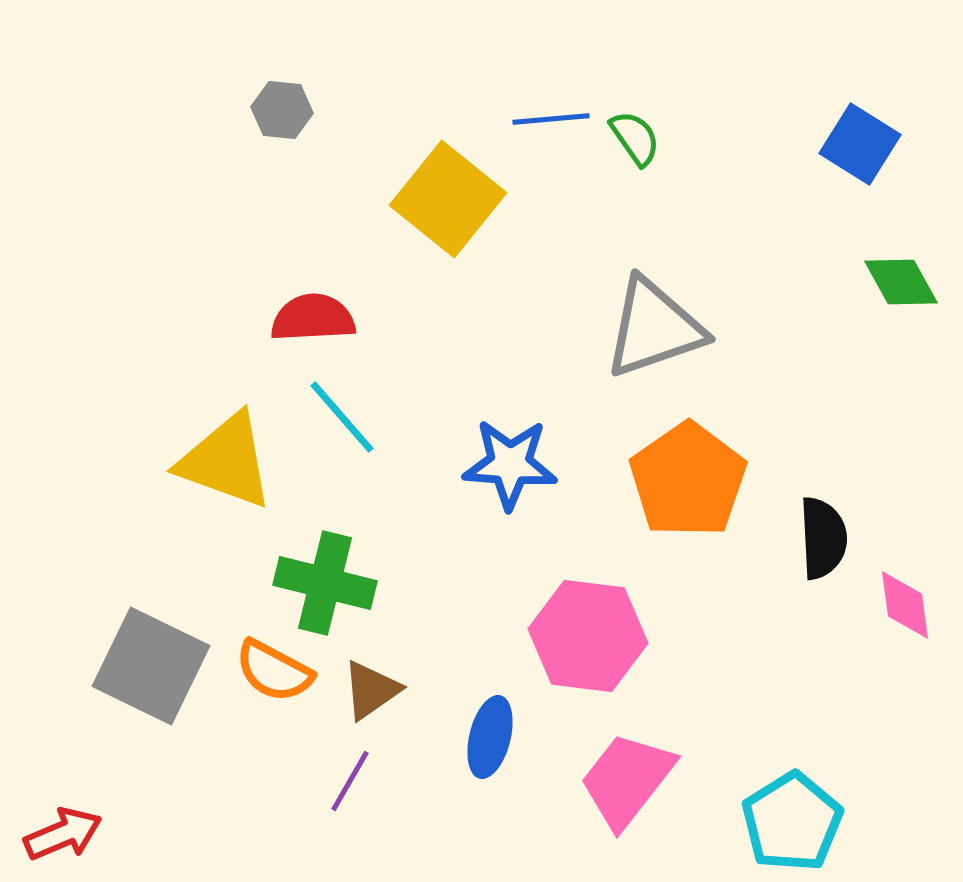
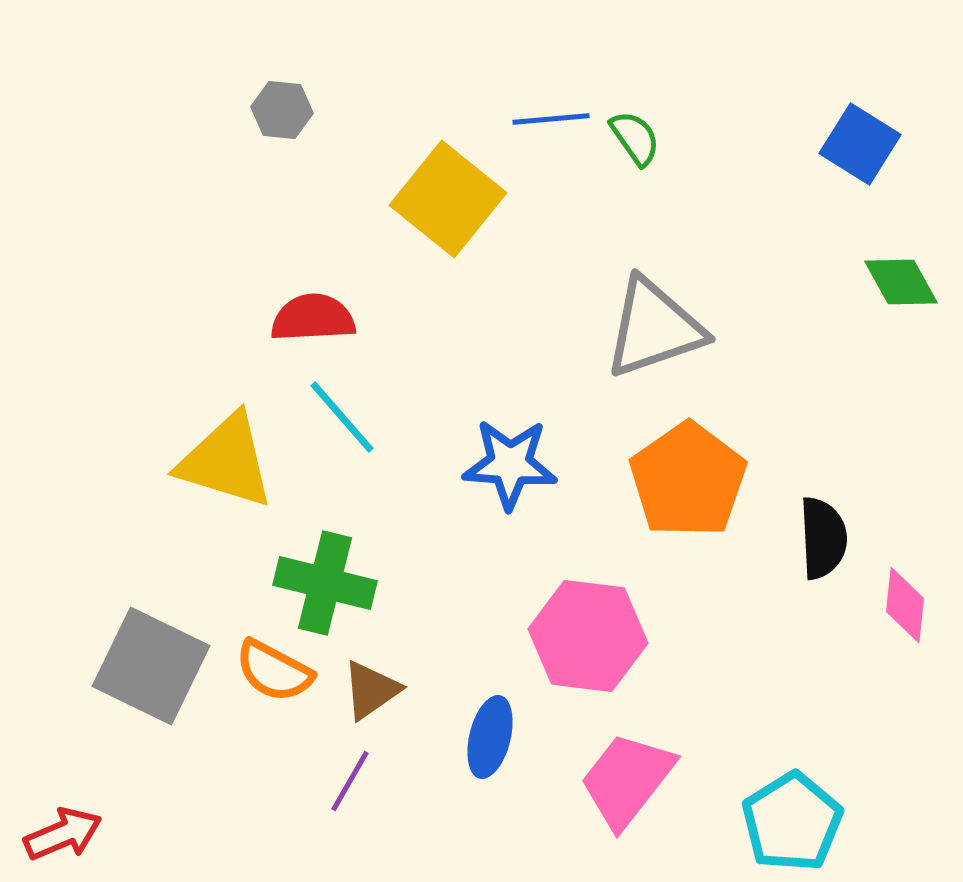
yellow triangle: rotated 3 degrees counterclockwise
pink diamond: rotated 14 degrees clockwise
